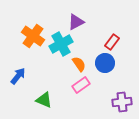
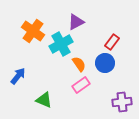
orange cross: moved 5 px up
